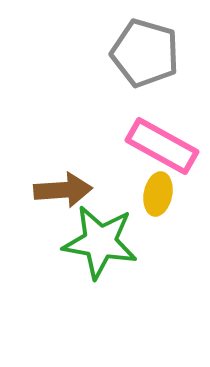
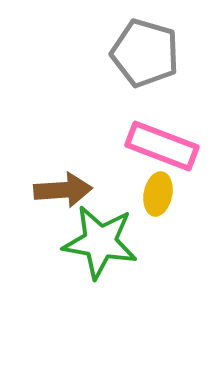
pink rectangle: rotated 8 degrees counterclockwise
